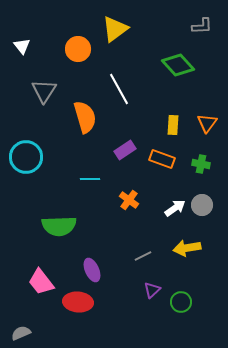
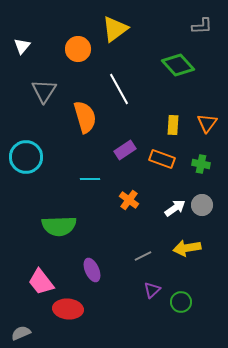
white triangle: rotated 18 degrees clockwise
red ellipse: moved 10 px left, 7 px down
